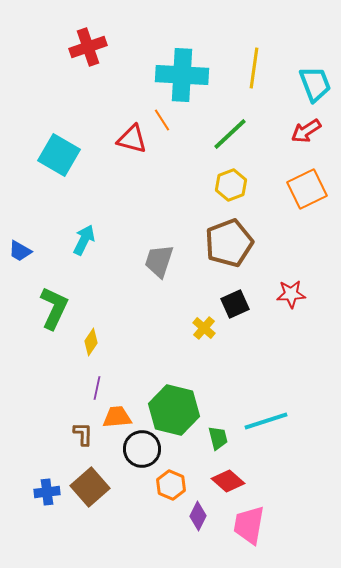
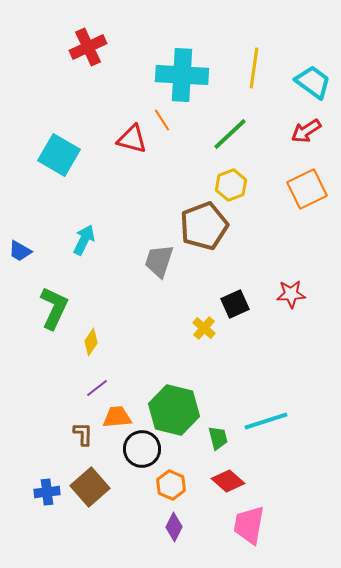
red cross: rotated 6 degrees counterclockwise
cyan trapezoid: moved 2 px left, 2 px up; rotated 33 degrees counterclockwise
brown pentagon: moved 25 px left, 17 px up
purple line: rotated 40 degrees clockwise
purple diamond: moved 24 px left, 11 px down
